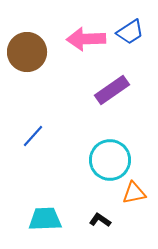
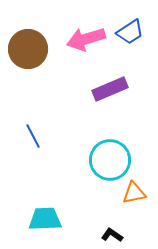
pink arrow: rotated 15 degrees counterclockwise
brown circle: moved 1 px right, 3 px up
purple rectangle: moved 2 px left, 1 px up; rotated 12 degrees clockwise
blue line: rotated 70 degrees counterclockwise
black L-shape: moved 12 px right, 15 px down
